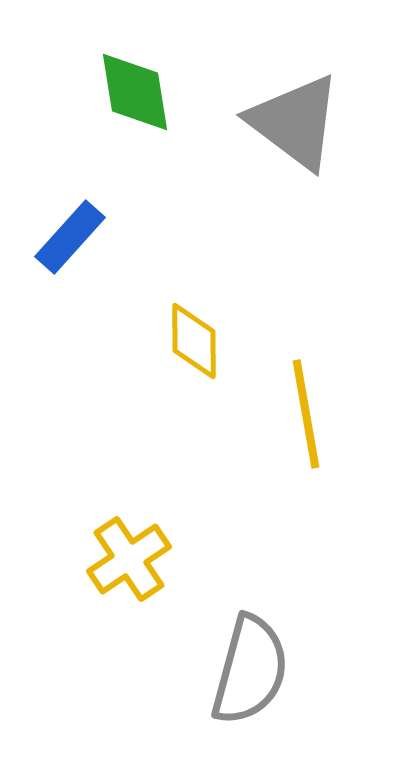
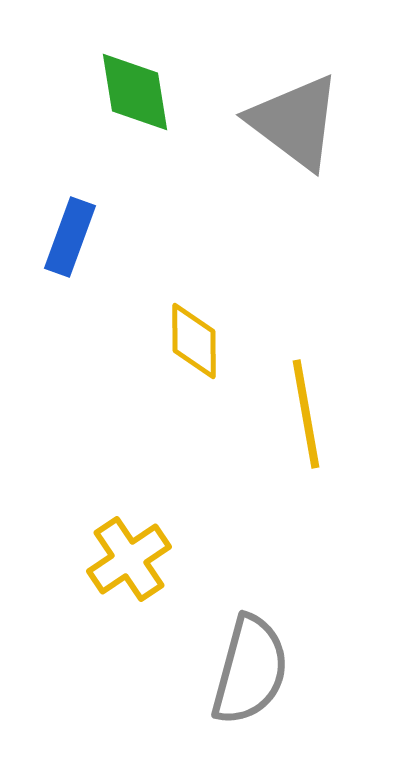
blue rectangle: rotated 22 degrees counterclockwise
